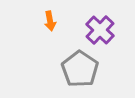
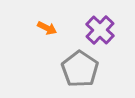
orange arrow: moved 3 px left, 7 px down; rotated 54 degrees counterclockwise
